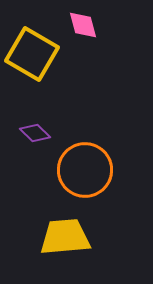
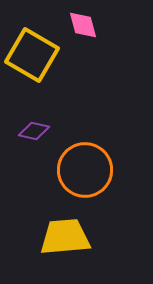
yellow square: moved 1 px down
purple diamond: moved 1 px left, 2 px up; rotated 32 degrees counterclockwise
